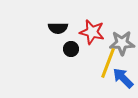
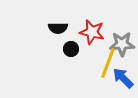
gray star: moved 1 px down
